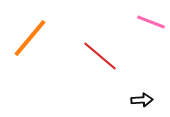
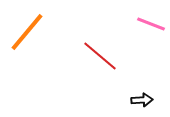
pink line: moved 2 px down
orange line: moved 3 px left, 6 px up
